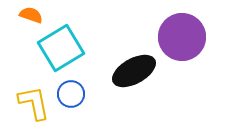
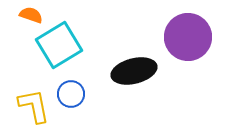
purple circle: moved 6 px right
cyan square: moved 2 px left, 3 px up
black ellipse: rotated 15 degrees clockwise
yellow L-shape: moved 3 px down
